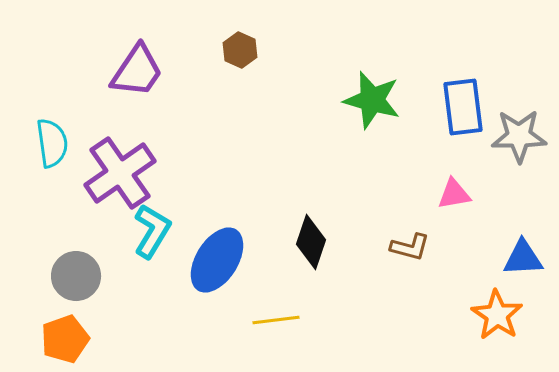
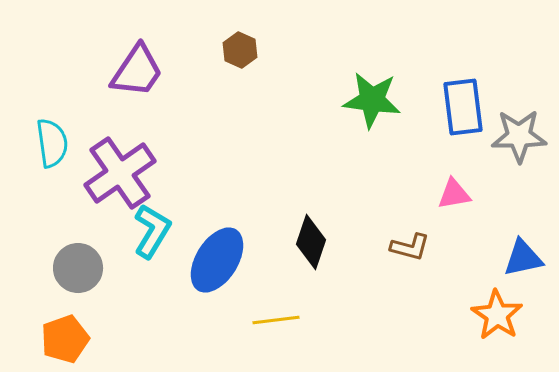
green star: rotated 8 degrees counterclockwise
blue triangle: rotated 9 degrees counterclockwise
gray circle: moved 2 px right, 8 px up
